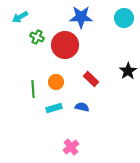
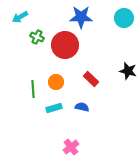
black star: rotated 24 degrees counterclockwise
